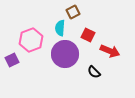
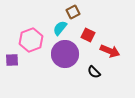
cyan semicircle: rotated 35 degrees clockwise
purple square: rotated 24 degrees clockwise
